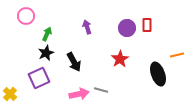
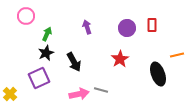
red rectangle: moved 5 px right
